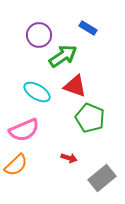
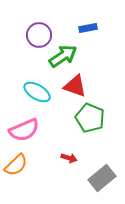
blue rectangle: rotated 42 degrees counterclockwise
